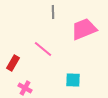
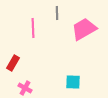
gray line: moved 4 px right, 1 px down
pink trapezoid: rotated 8 degrees counterclockwise
pink line: moved 10 px left, 21 px up; rotated 48 degrees clockwise
cyan square: moved 2 px down
